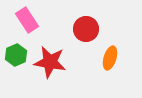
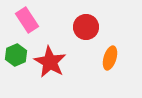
red circle: moved 2 px up
red star: rotated 20 degrees clockwise
